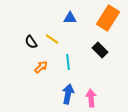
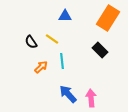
blue triangle: moved 5 px left, 2 px up
cyan line: moved 6 px left, 1 px up
blue arrow: rotated 54 degrees counterclockwise
